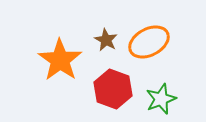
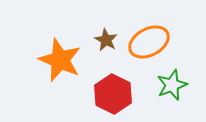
orange star: rotated 12 degrees counterclockwise
red hexagon: moved 5 px down; rotated 6 degrees clockwise
green star: moved 11 px right, 14 px up
